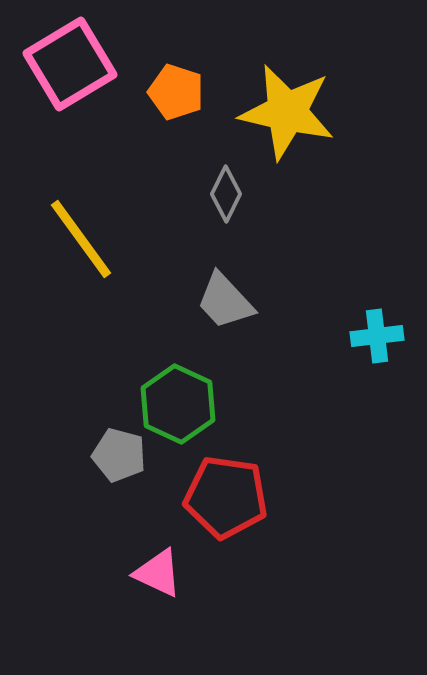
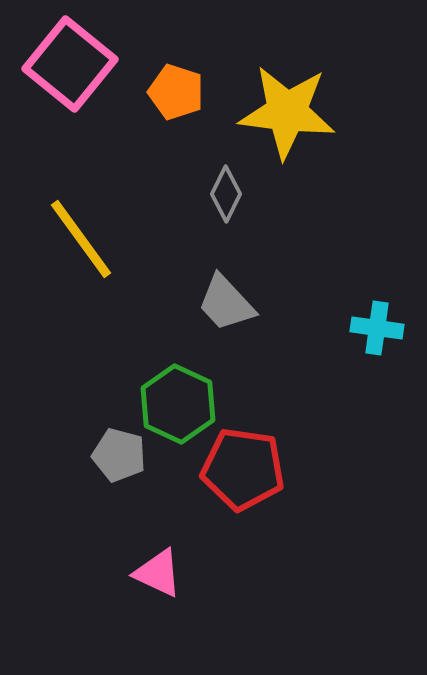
pink square: rotated 20 degrees counterclockwise
yellow star: rotated 6 degrees counterclockwise
gray trapezoid: moved 1 px right, 2 px down
cyan cross: moved 8 px up; rotated 15 degrees clockwise
red pentagon: moved 17 px right, 28 px up
